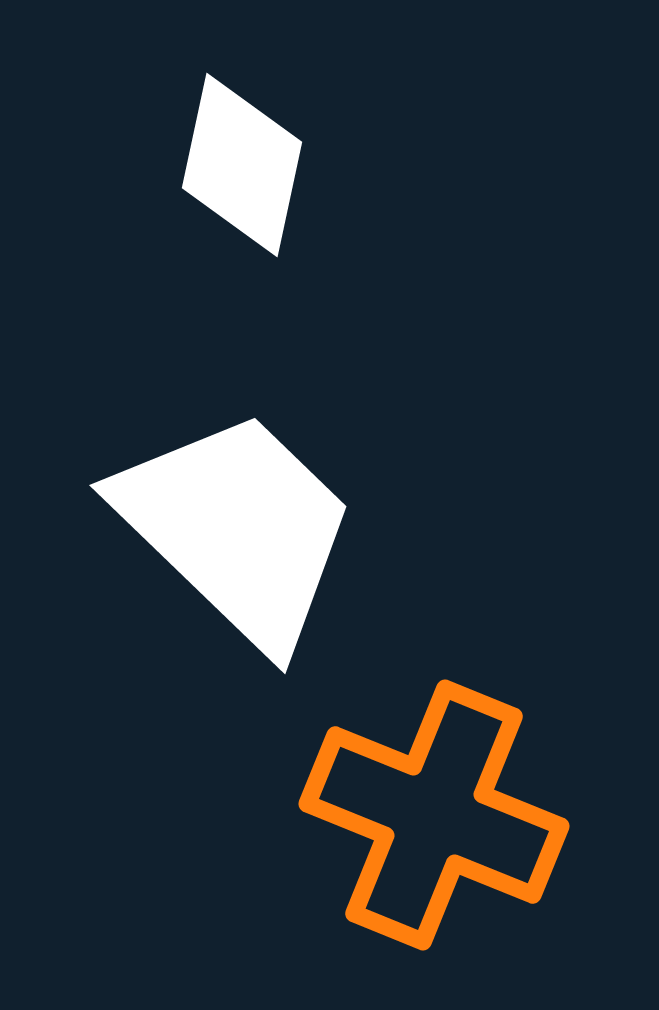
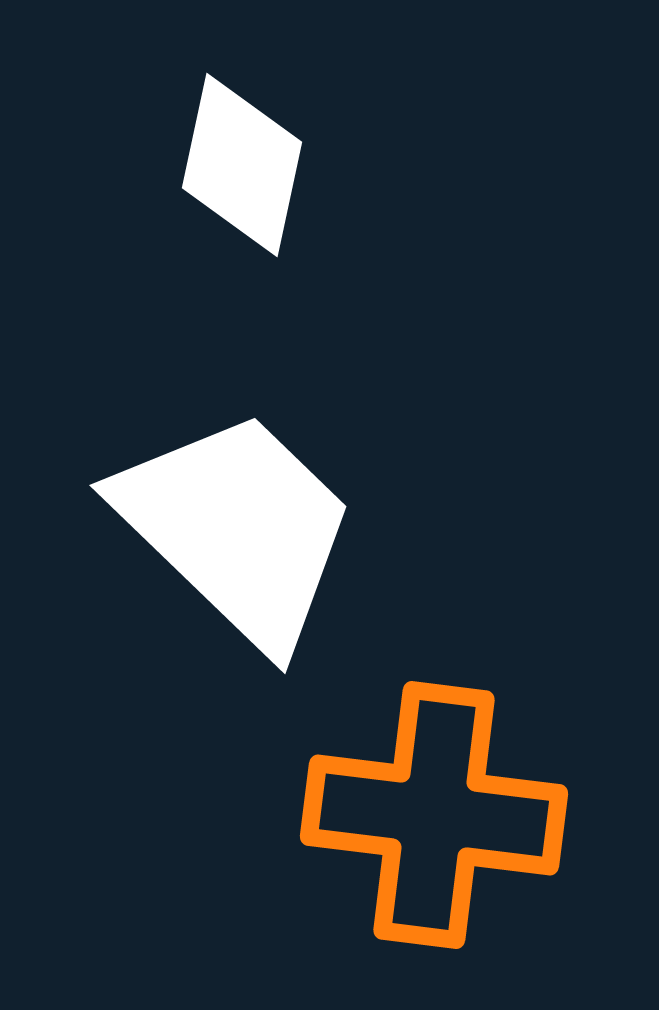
orange cross: rotated 15 degrees counterclockwise
